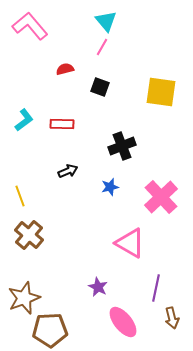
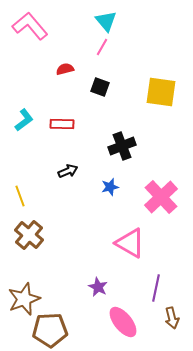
brown star: moved 1 px down
